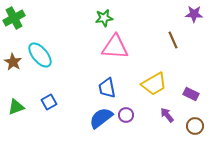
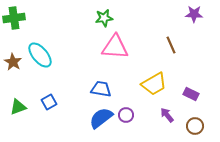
green cross: rotated 20 degrees clockwise
brown line: moved 2 px left, 5 px down
blue trapezoid: moved 6 px left, 1 px down; rotated 110 degrees clockwise
green triangle: moved 2 px right
